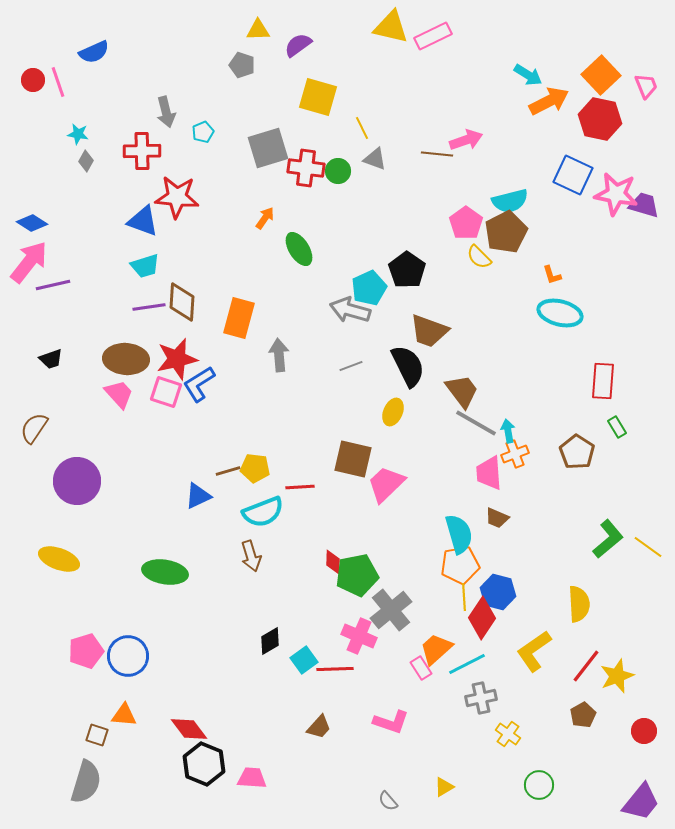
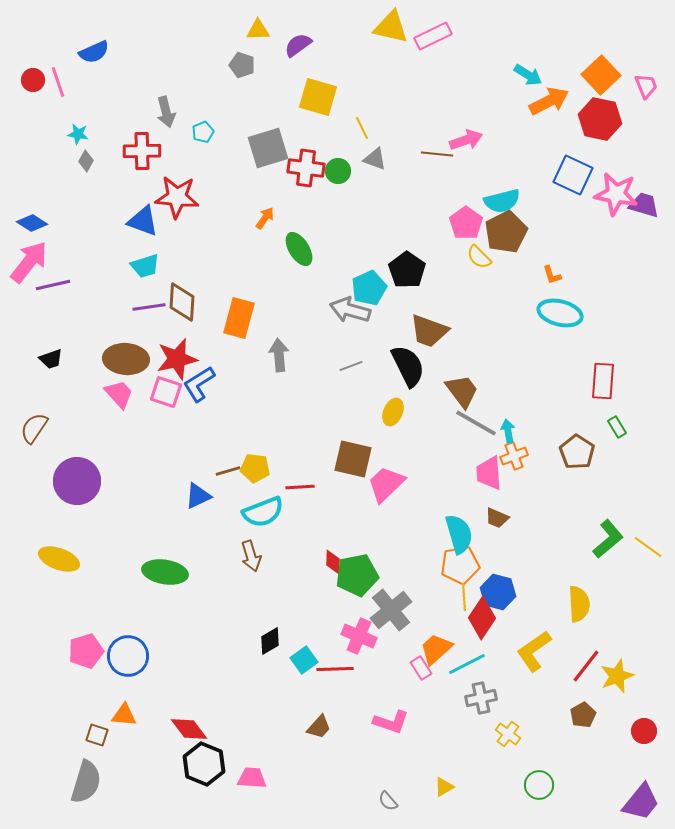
cyan semicircle at (510, 201): moved 8 px left
orange cross at (515, 454): moved 1 px left, 2 px down
